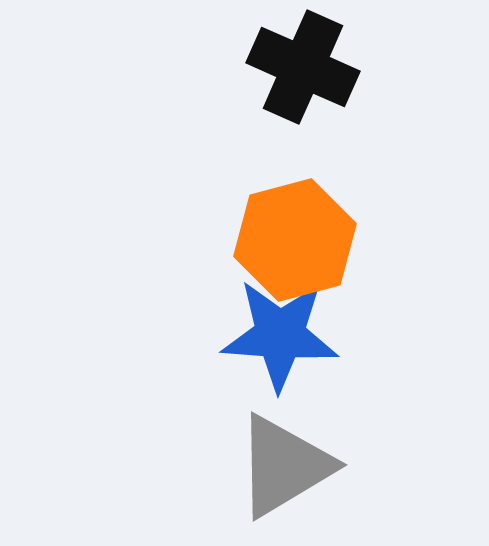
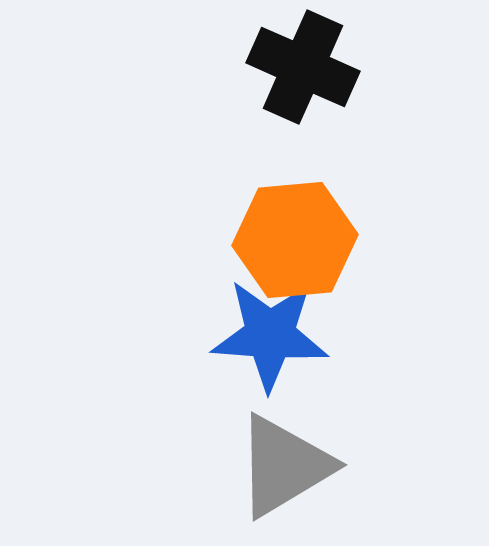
orange hexagon: rotated 10 degrees clockwise
blue star: moved 10 px left
